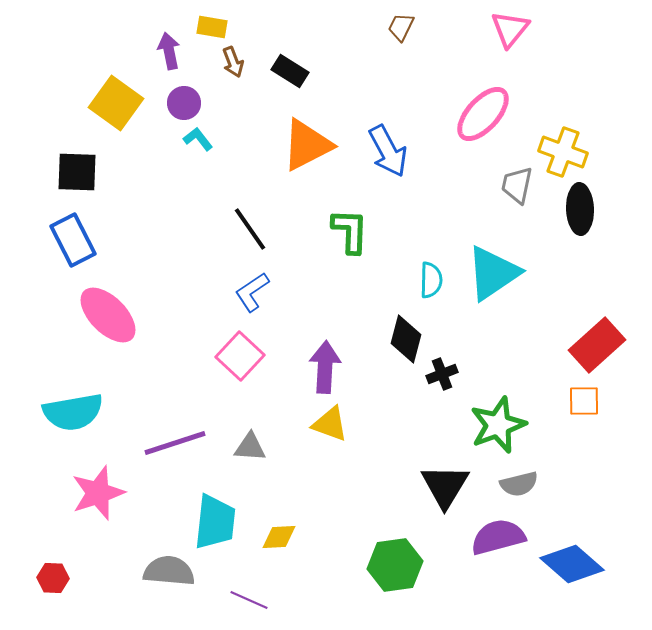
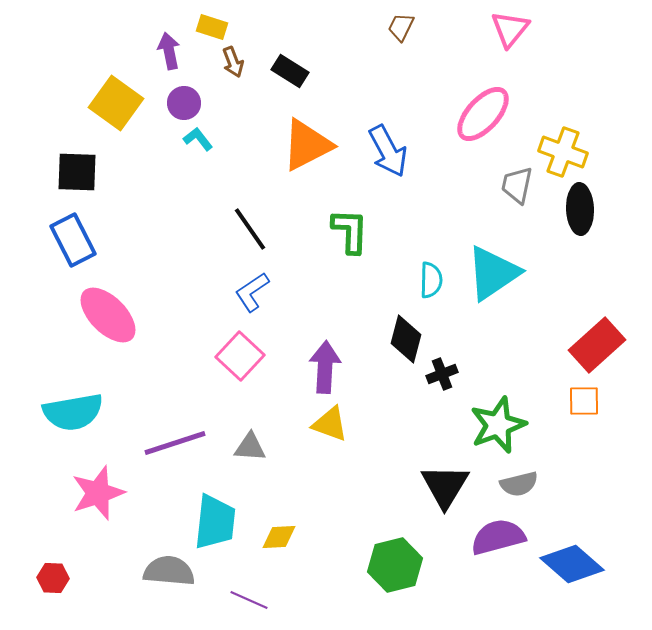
yellow rectangle at (212, 27): rotated 8 degrees clockwise
green hexagon at (395, 565): rotated 6 degrees counterclockwise
